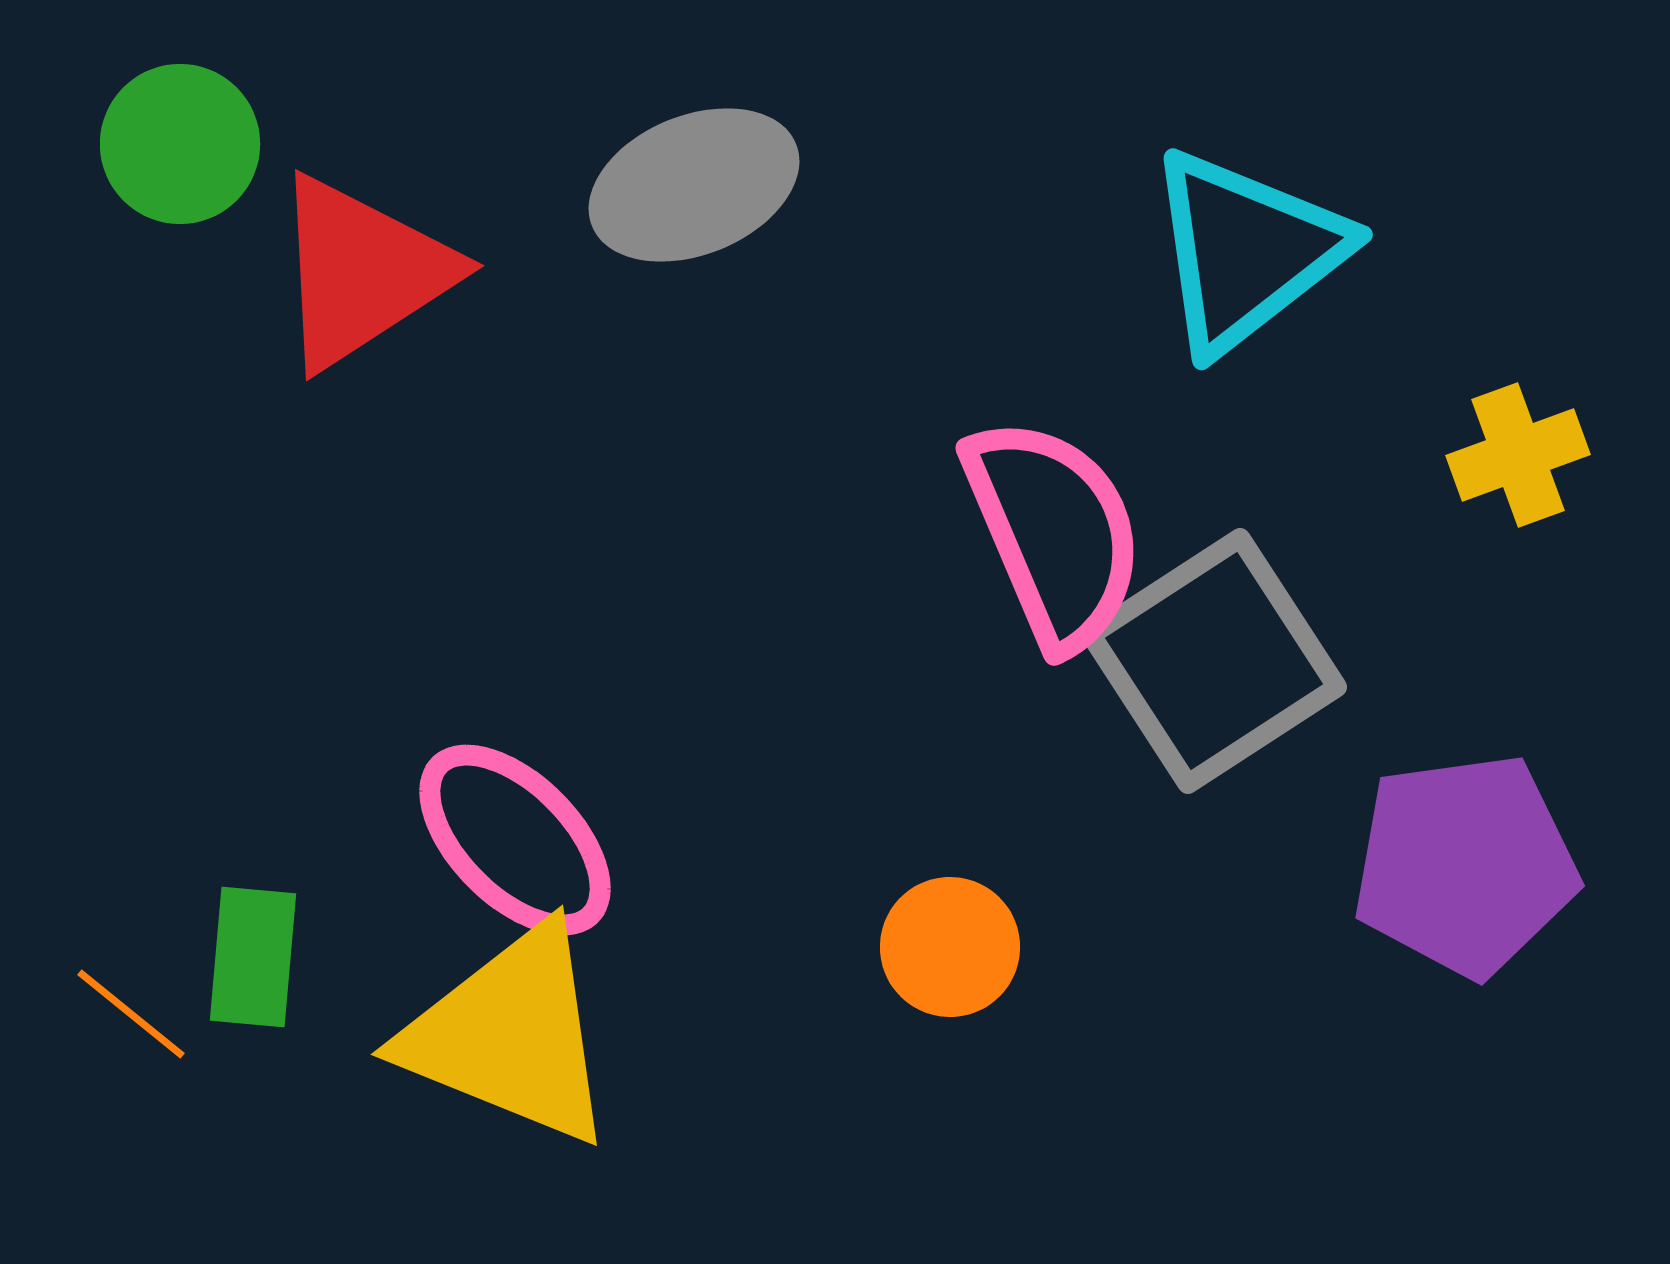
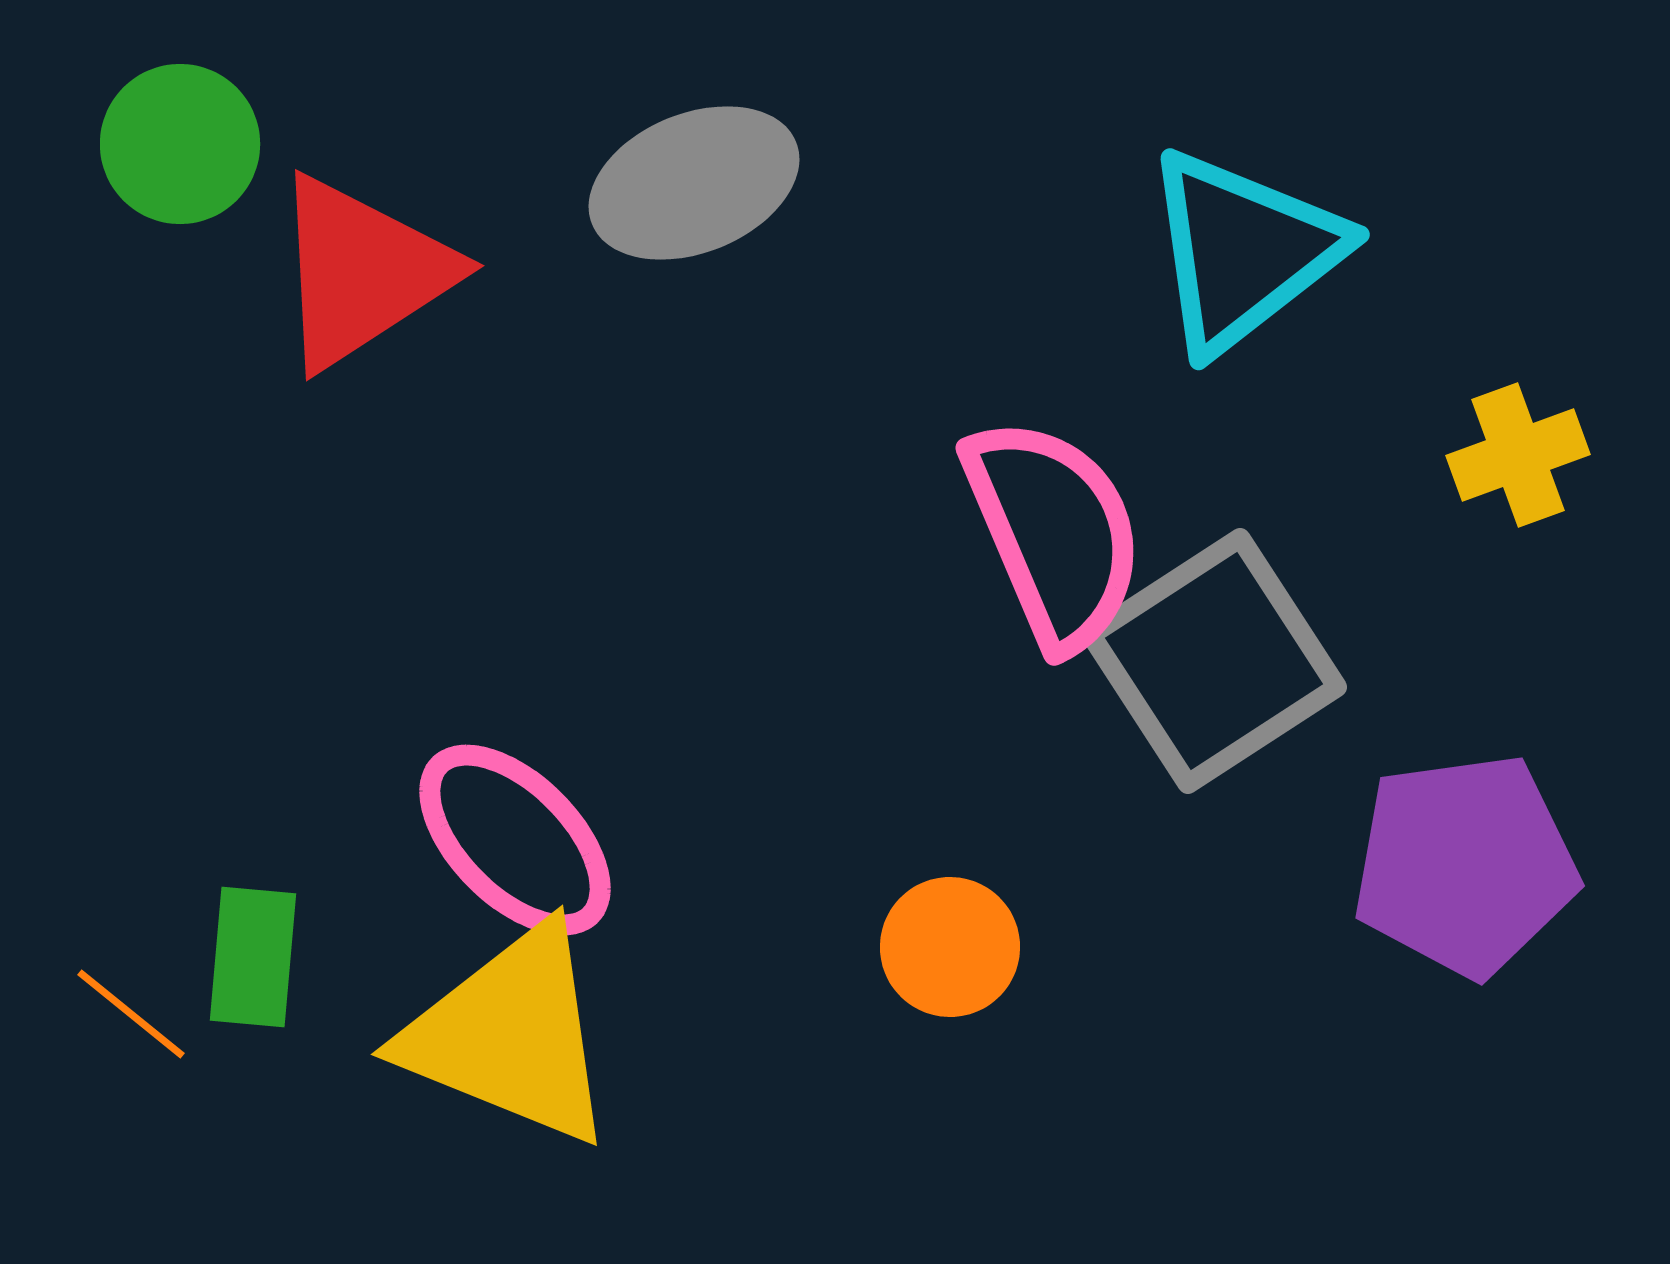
gray ellipse: moved 2 px up
cyan triangle: moved 3 px left
